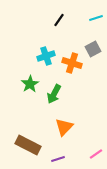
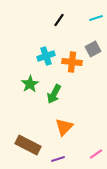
orange cross: moved 1 px up; rotated 12 degrees counterclockwise
